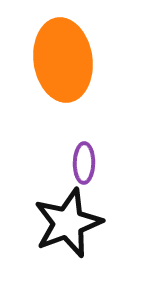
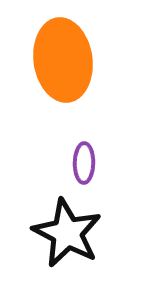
black star: moved 1 px left, 10 px down; rotated 24 degrees counterclockwise
